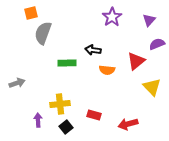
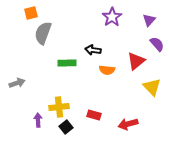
purple semicircle: rotated 70 degrees clockwise
yellow cross: moved 1 px left, 3 px down
